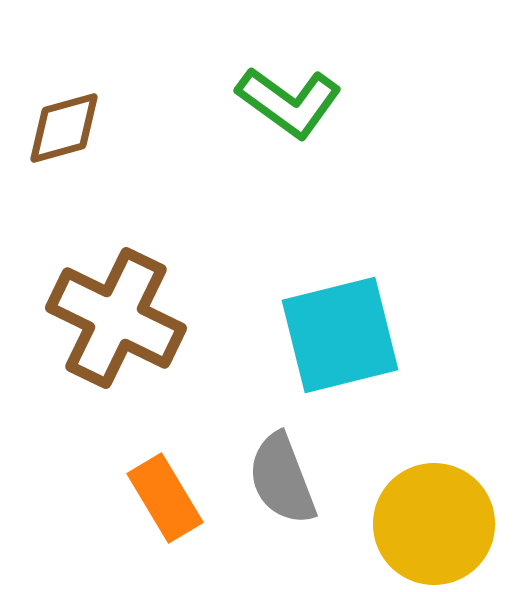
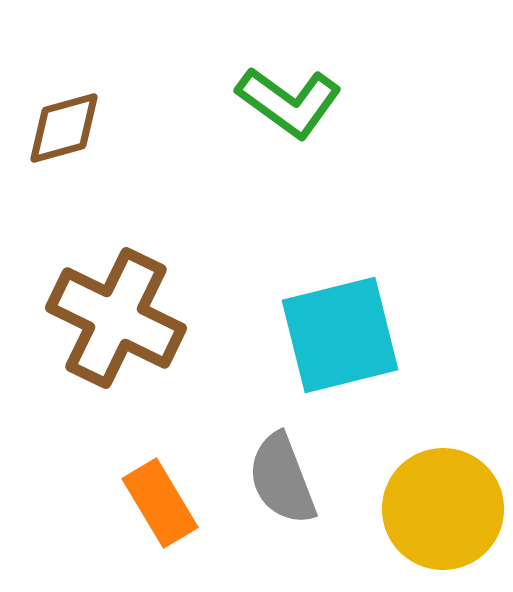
orange rectangle: moved 5 px left, 5 px down
yellow circle: moved 9 px right, 15 px up
